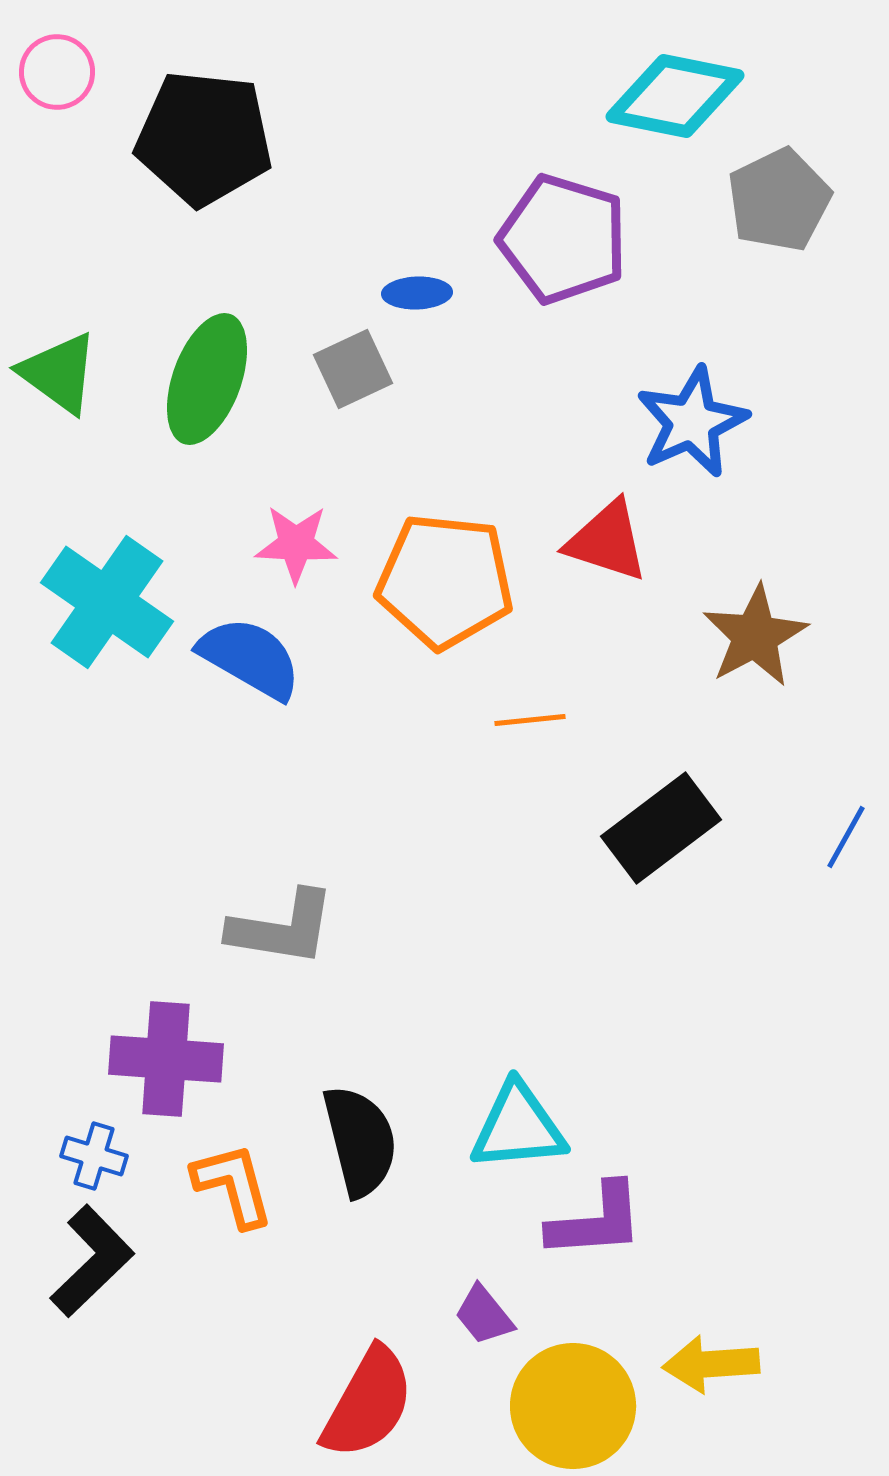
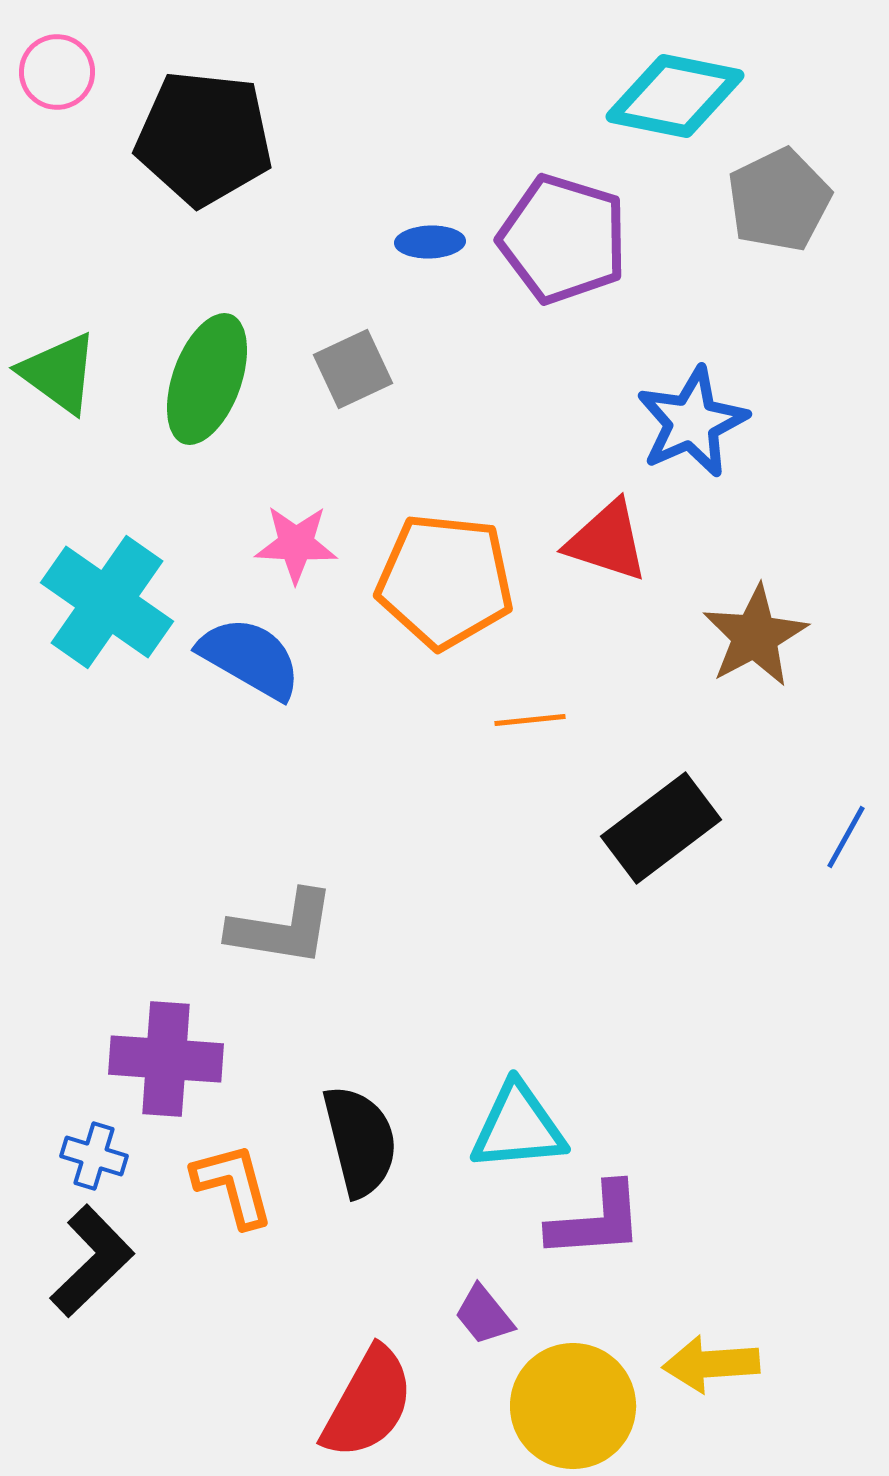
blue ellipse: moved 13 px right, 51 px up
